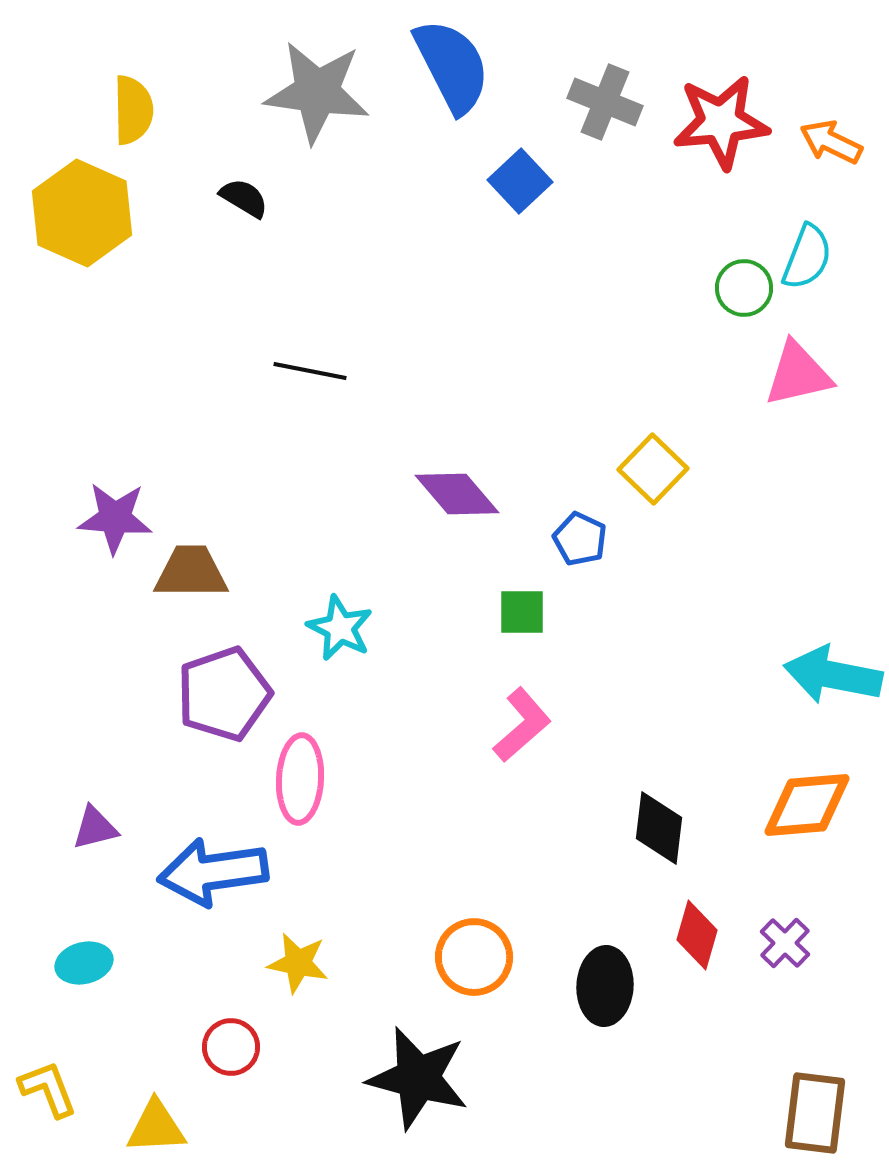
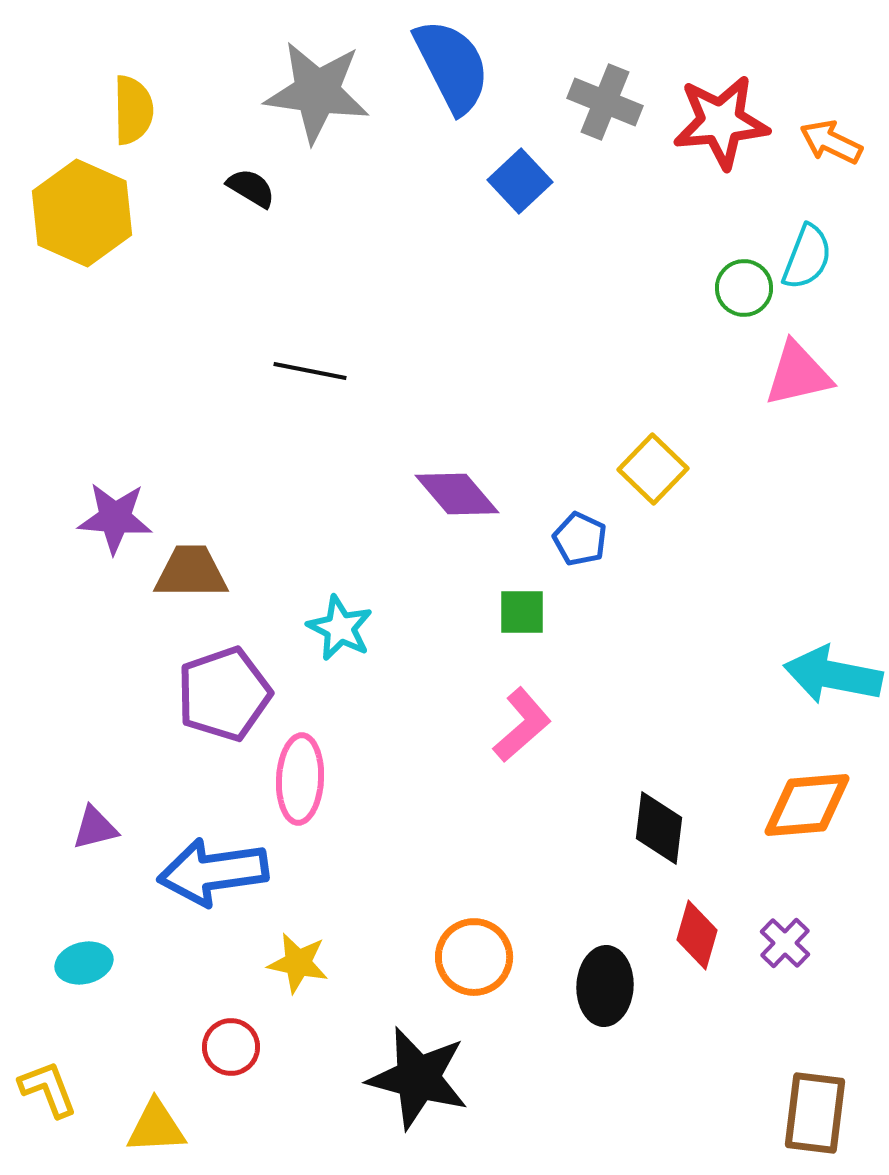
black semicircle: moved 7 px right, 10 px up
